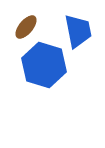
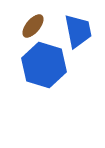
brown ellipse: moved 7 px right, 1 px up
